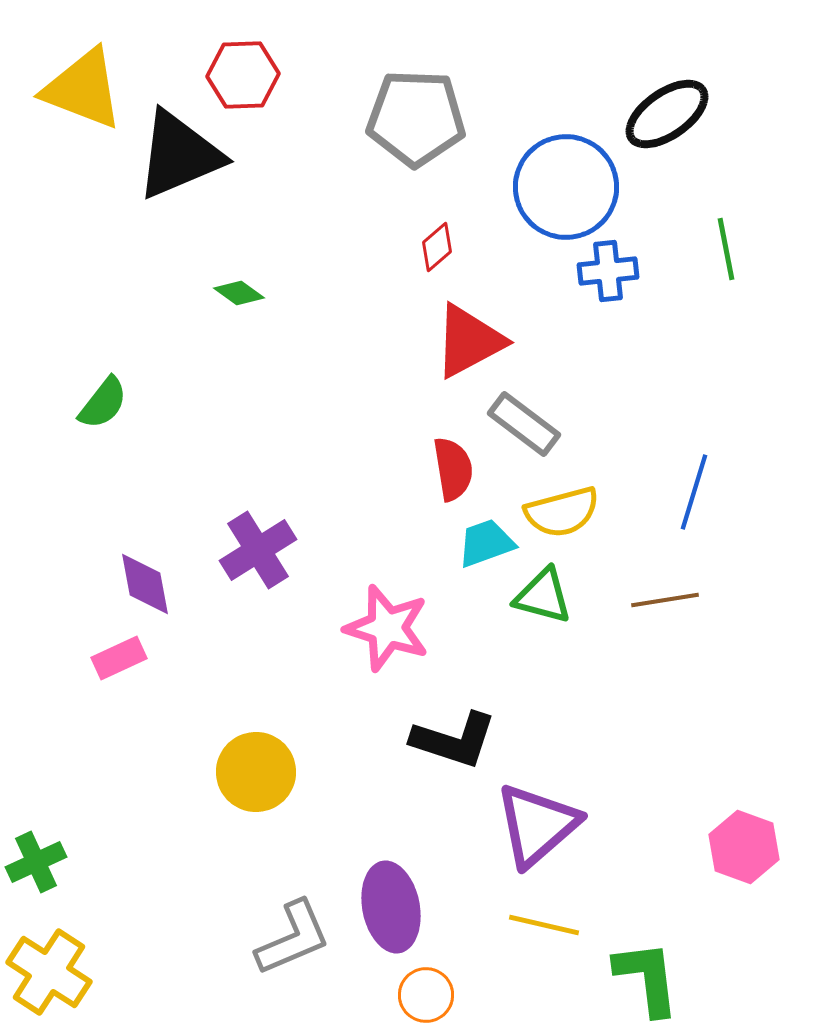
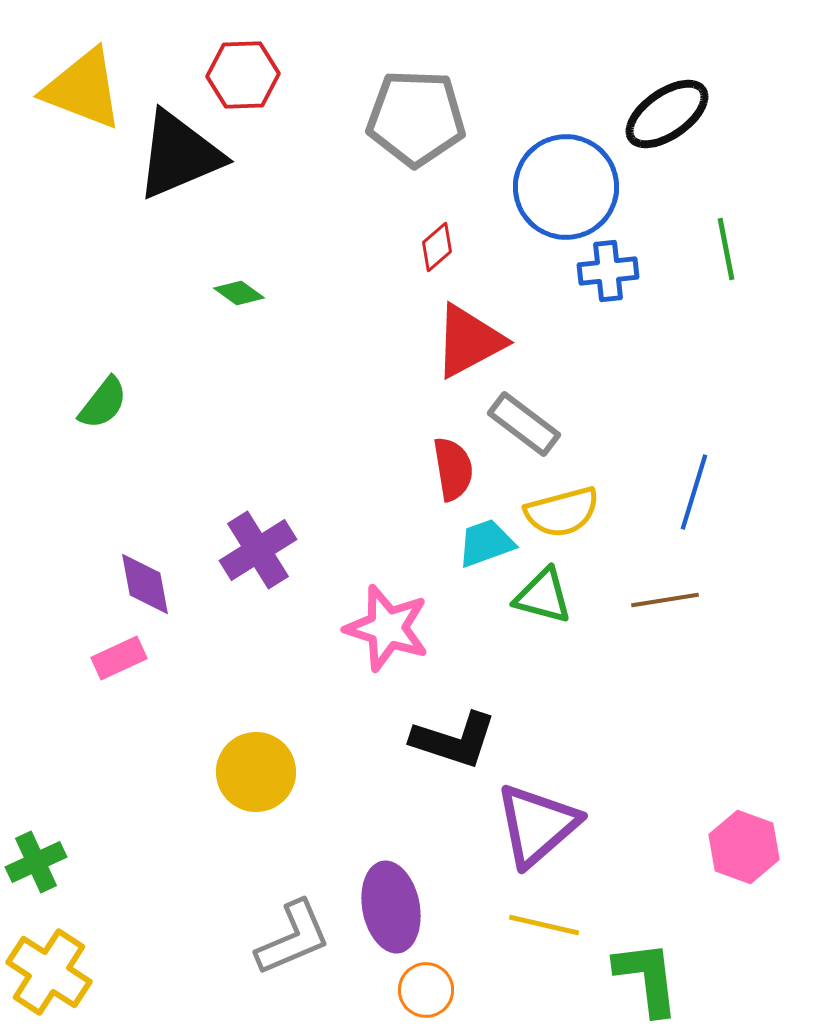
orange circle: moved 5 px up
